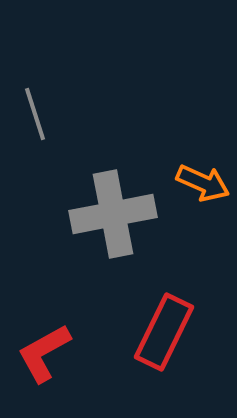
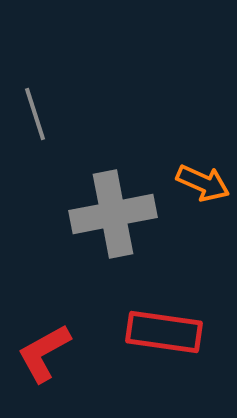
red rectangle: rotated 72 degrees clockwise
